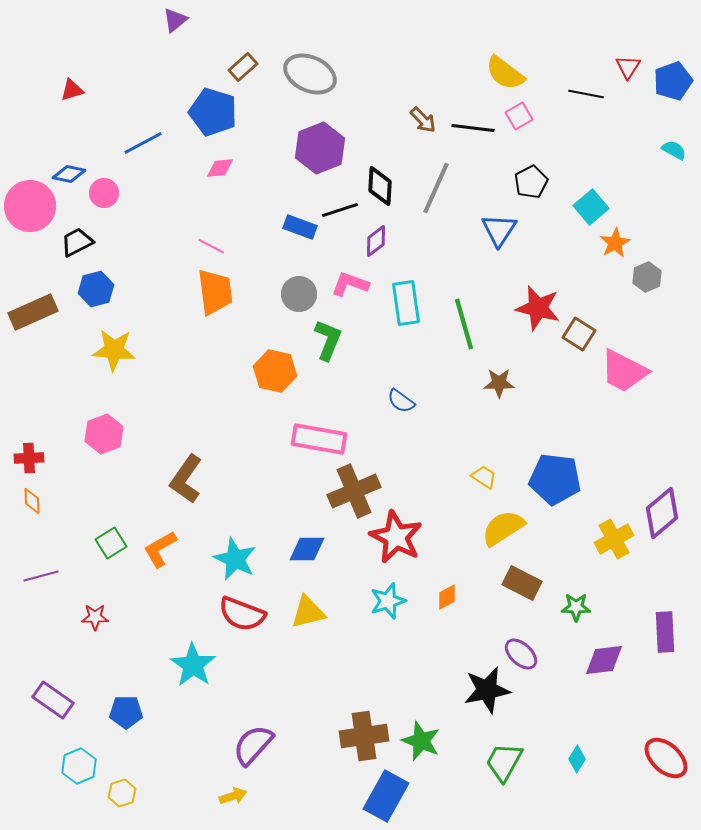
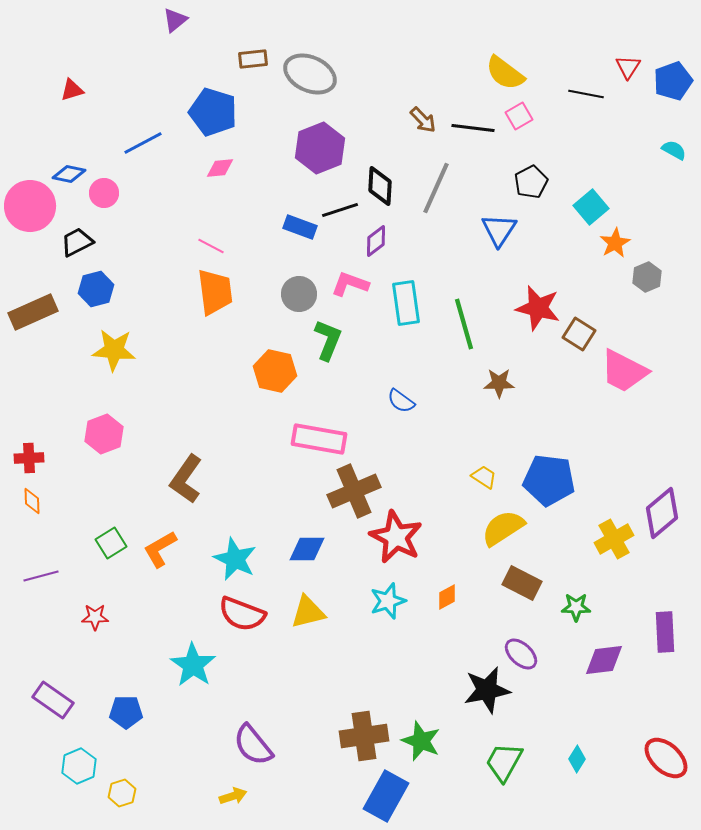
brown rectangle at (243, 67): moved 10 px right, 8 px up; rotated 36 degrees clockwise
blue pentagon at (555, 479): moved 6 px left, 1 px down
purple semicircle at (253, 745): rotated 81 degrees counterclockwise
